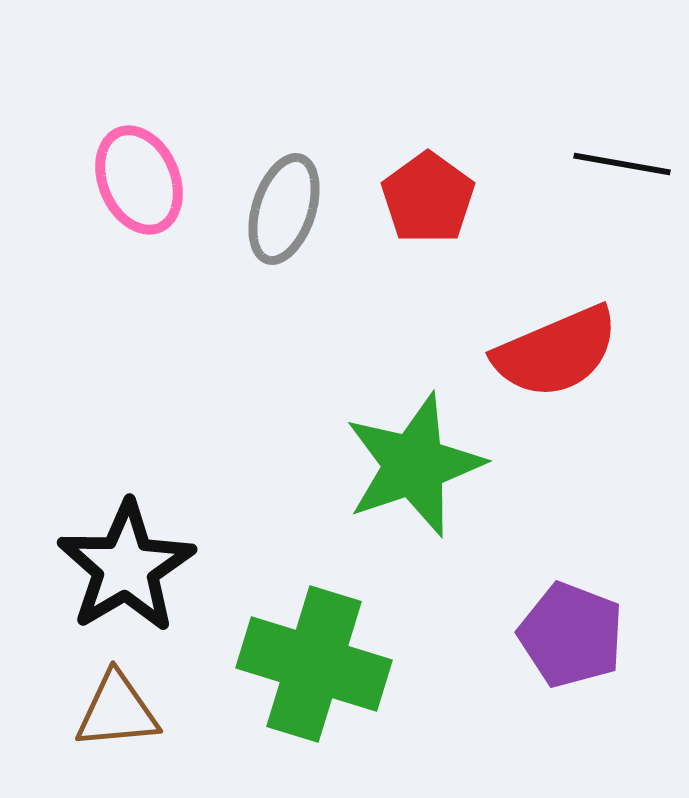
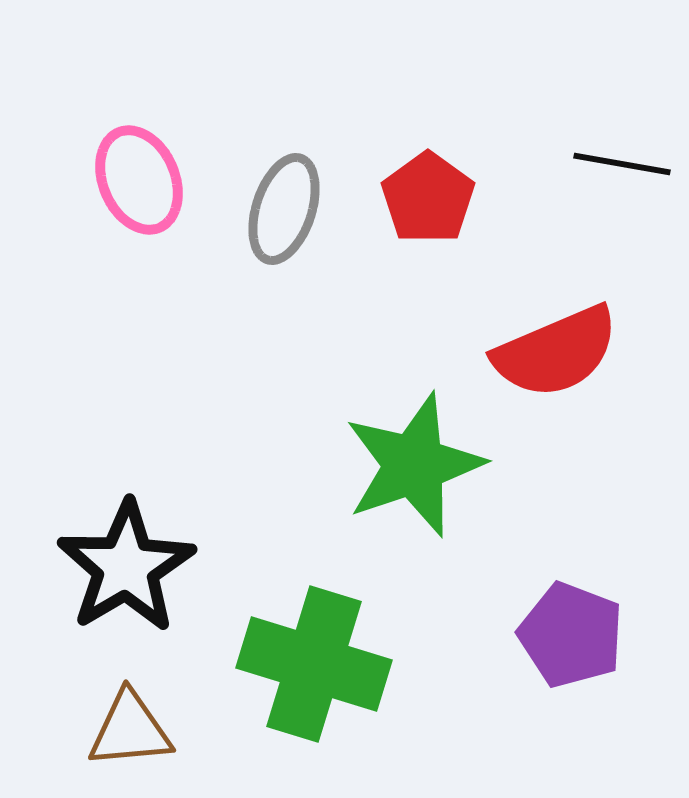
brown triangle: moved 13 px right, 19 px down
